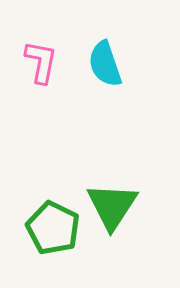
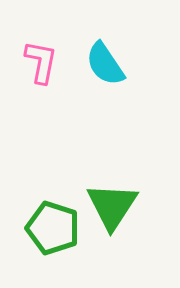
cyan semicircle: rotated 15 degrees counterclockwise
green pentagon: rotated 8 degrees counterclockwise
